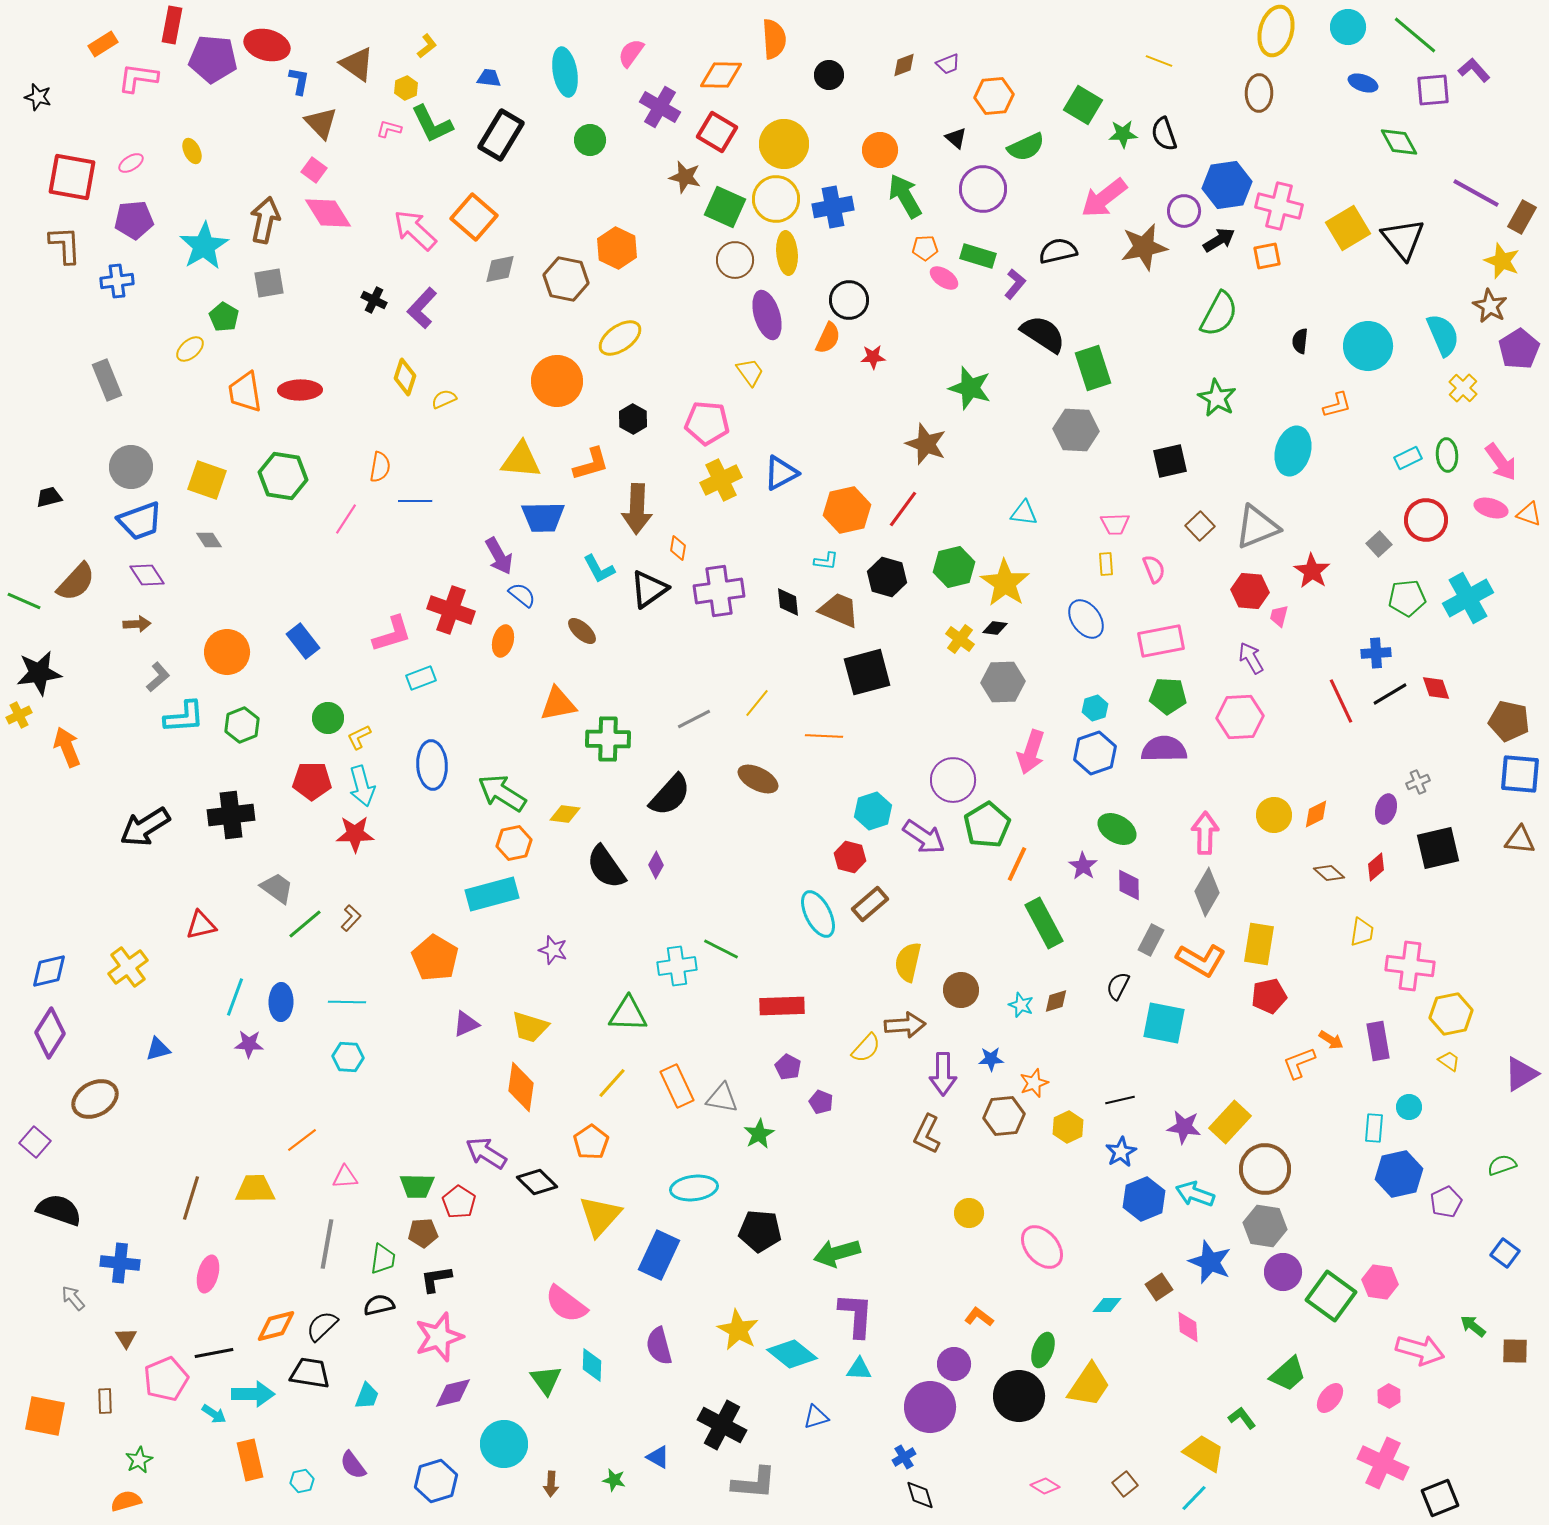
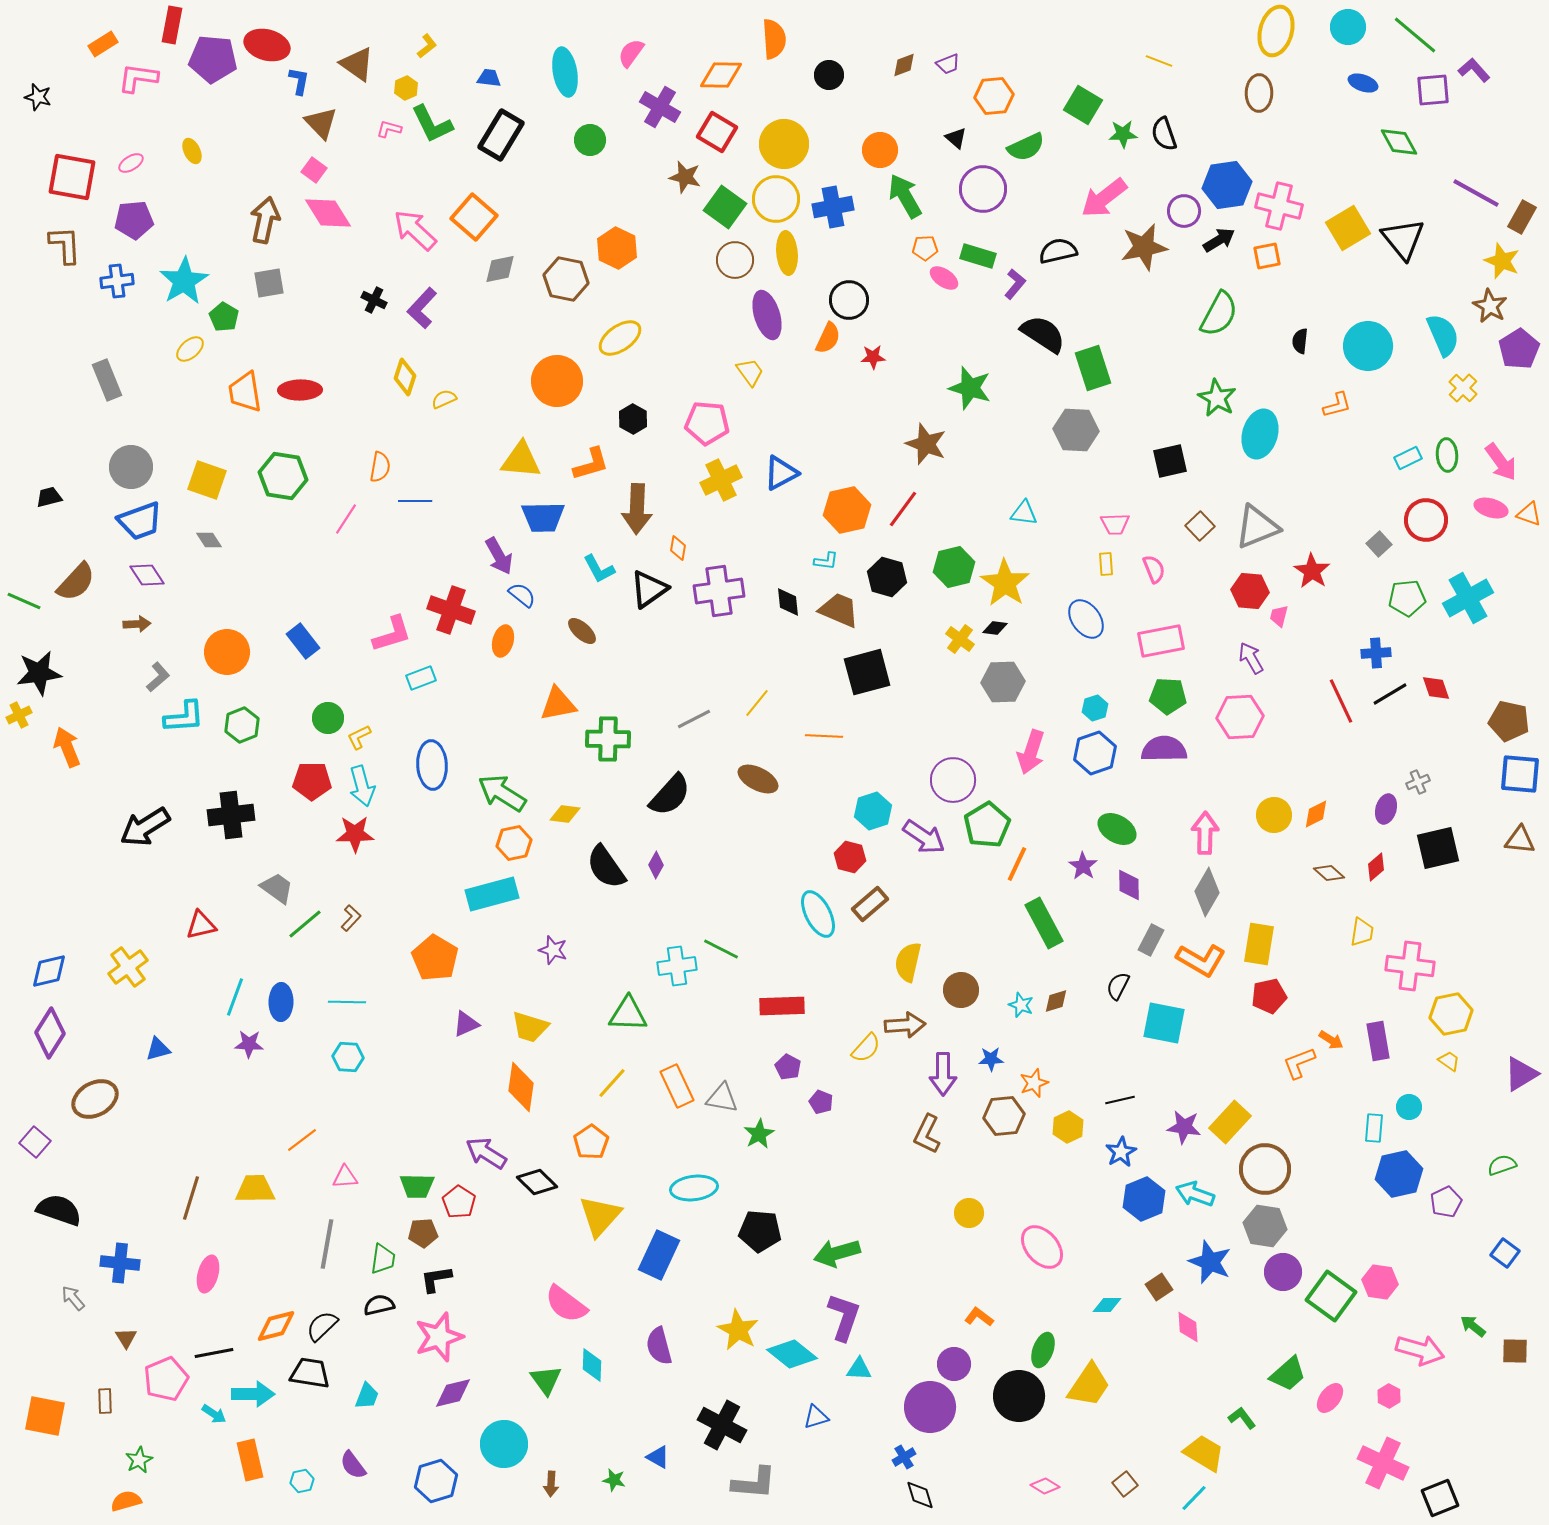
green square at (725, 207): rotated 12 degrees clockwise
cyan star at (204, 246): moved 20 px left, 35 px down
cyan ellipse at (1293, 451): moved 33 px left, 17 px up
purple L-shape at (856, 1315): moved 12 px left, 2 px down; rotated 15 degrees clockwise
